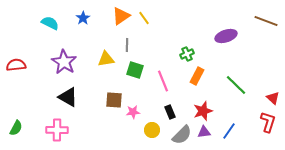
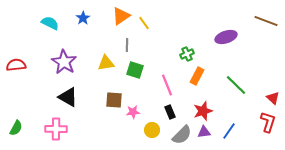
yellow line: moved 5 px down
purple ellipse: moved 1 px down
yellow triangle: moved 4 px down
pink line: moved 4 px right, 4 px down
pink cross: moved 1 px left, 1 px up
